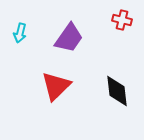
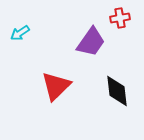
red cross: moved 2 px left, 2 px up; rotated 24 degrees counterclockwise
cyan arrow: rotated 42 degrees clockwise
purple trapezoid: moved 22 px right, 4 px down
